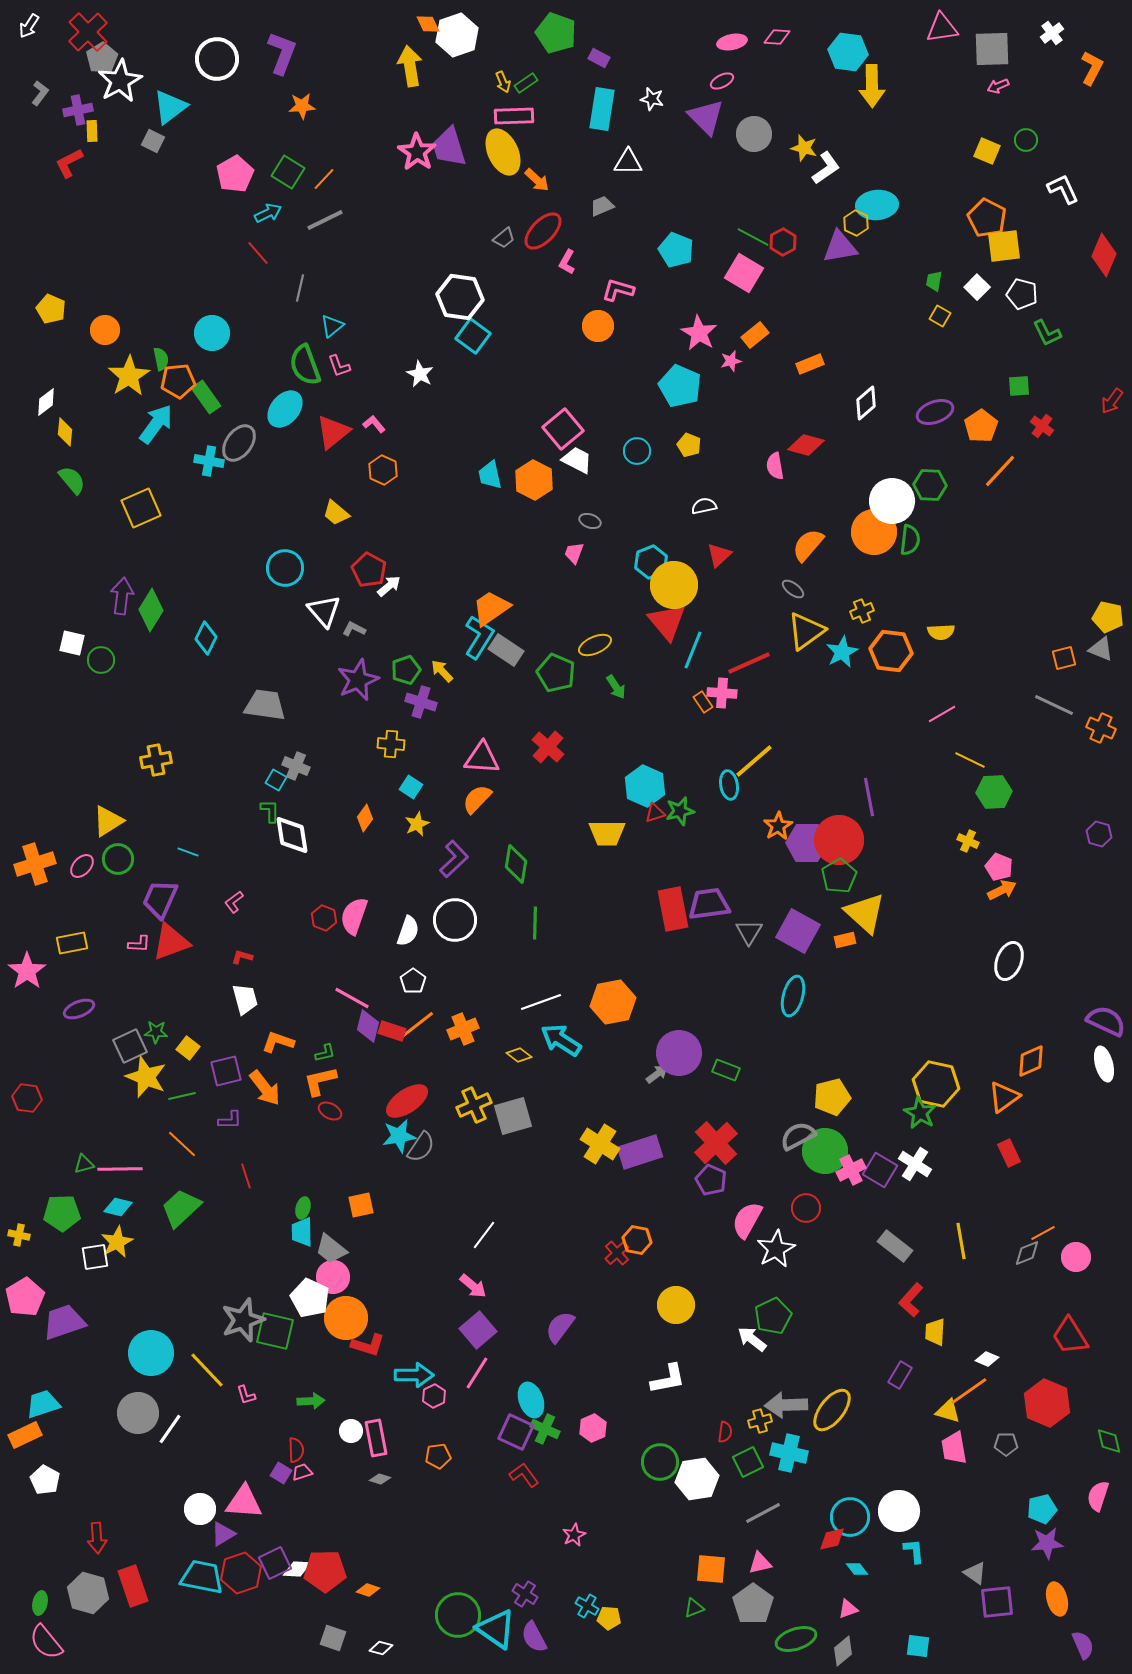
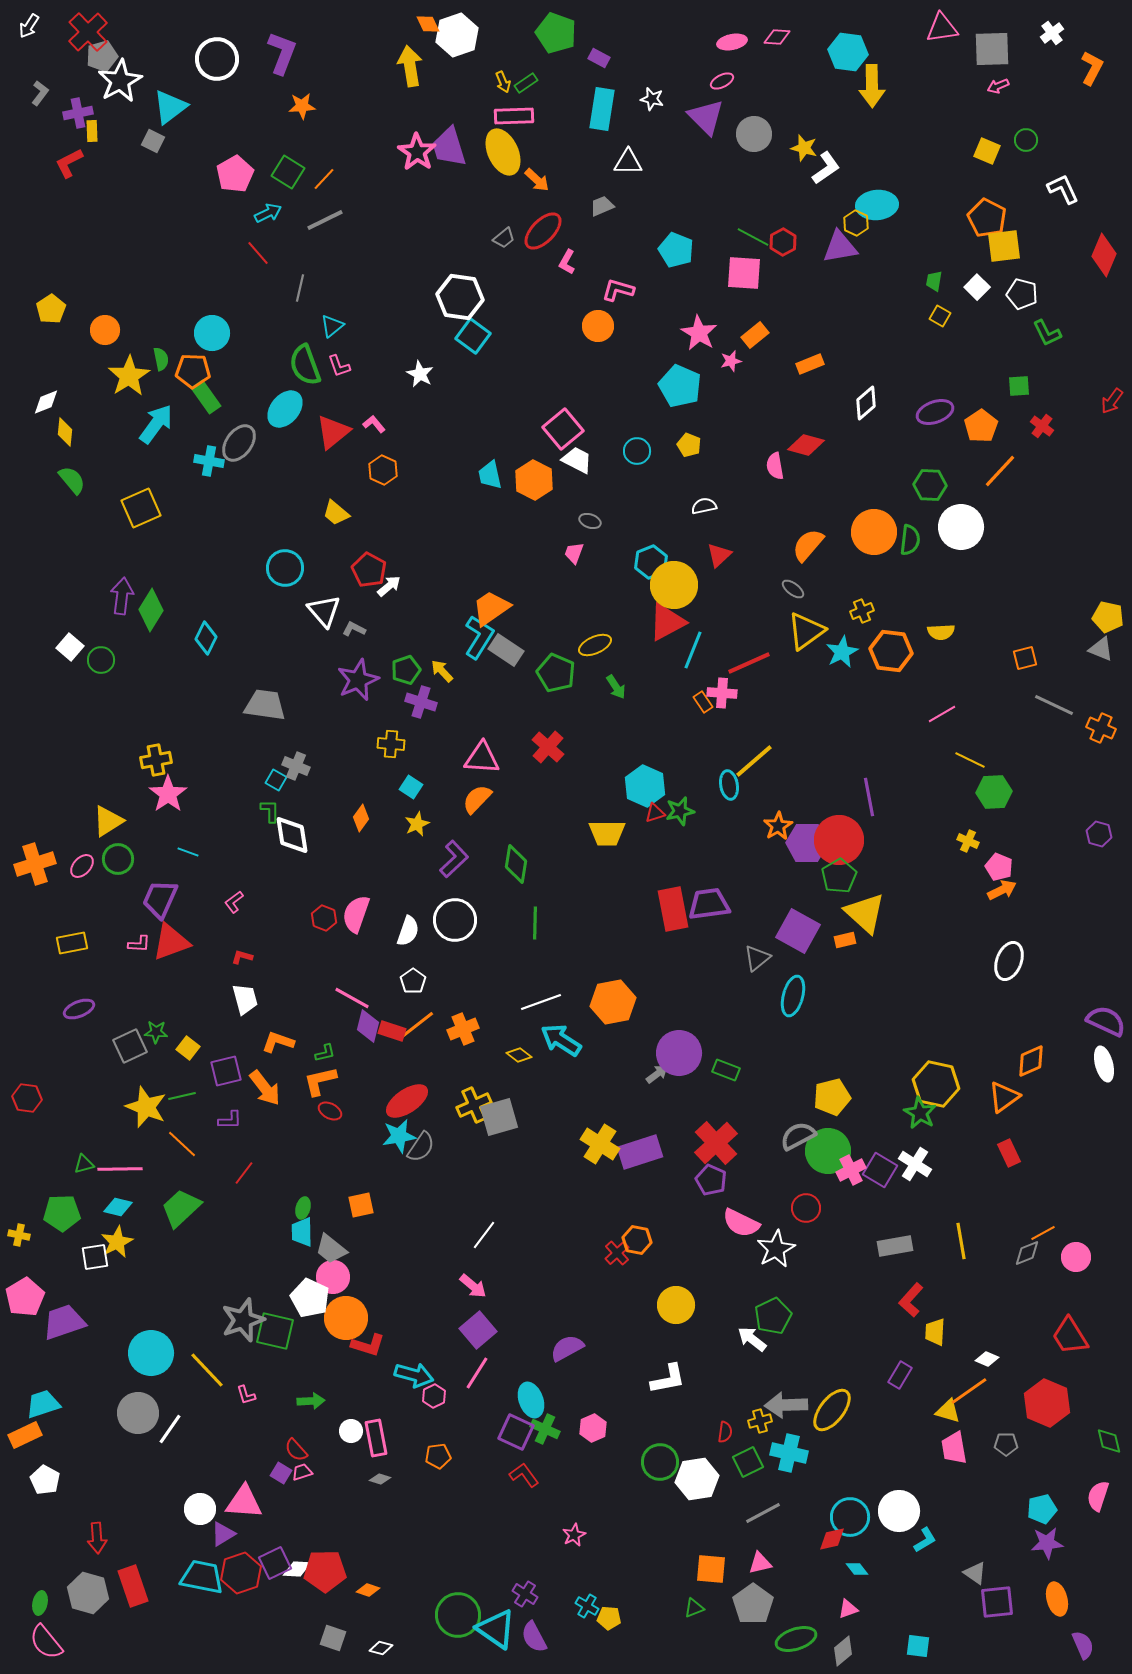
gray pentagon at (102, 58): moved 2 px up; rotated 16 degrees clockwise
purple cross at (78, 110): moved 3 px down
pink square at (744, 273): rotated 27 degrees counterclockwise
yellow pentagon at (51, 309): rotated 16 degrees clockwise
orange pentagon at (178, 381): moved 15 px right, 10 px up; rotated 8 degrees clockwise
white diamond at (46, 402): rotated 16 degrees clockwise
white circle at (892, 501): moved 69 px right, 26 px down
red triangle at (667, 622): rotated 42 degrees clockwise
white square at (72, 643): moved 2 px left, 4 px down; rotated 28 degrees clockwise
orange square at (1064, 658): moved 39 px left
orange diamond at (365, 818): moved 4 px left
pink semicircle at (354, 916): moved 2 px right, 2 px up
gray triangle at (749, 932): moved 8 px right, 26 px down; rotated 20 degrees clockwise
pink star at (27, 971): moved 141 px right, 177 px up
yellow star at (146, 1077): moved 30 px down
gray square at (513, 1116): moved 14 px left, 1 px down
green circle at (825, 1151): moved 3 px right
red line at (246, 1176): moved 2 px left, 3 px up; rotated 55 degrees clockwise
pink semicircle at (747, 1220): moved 6 px left, 3 px down; rotated 93 degrees counterclockwise
gray rectangle at (895, 1246): rotated 48 degrees counterclockwise
purple semicircle at (560, 1327): moved 7 px right, 21 px down; rotated 24 degrees clockwise
cyan arrow at (414, 1375): rotated 15 degrees clockwise
red semicircle at (296, 1450): rotated 140 degrees clockwise
cyan L-shape at (914, 1551): moved 11 px right, 11 px up; rotated 64 degrees clockwise
